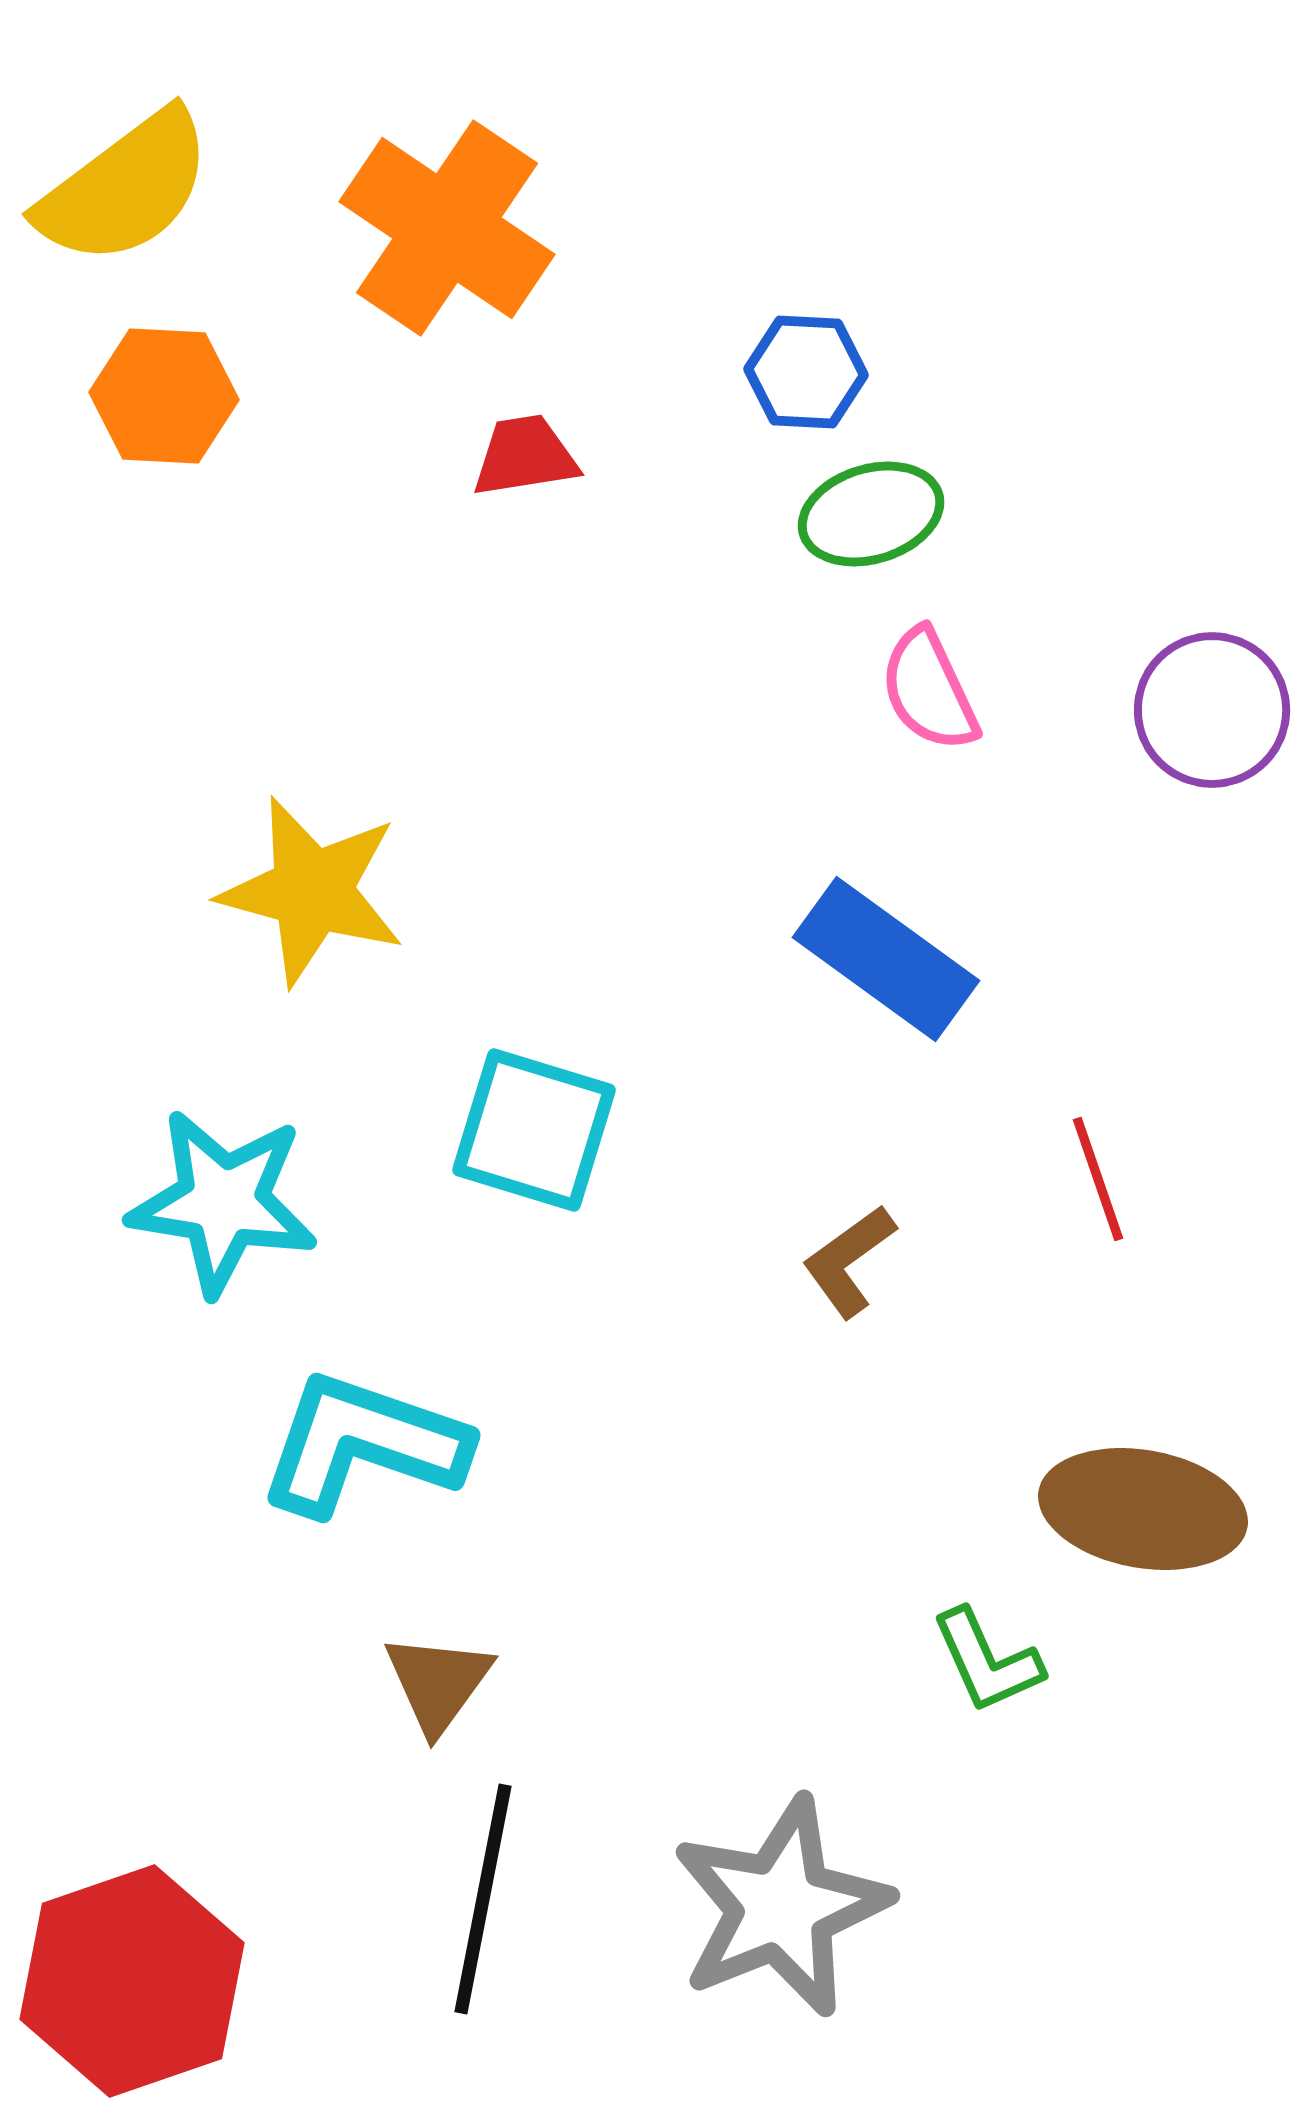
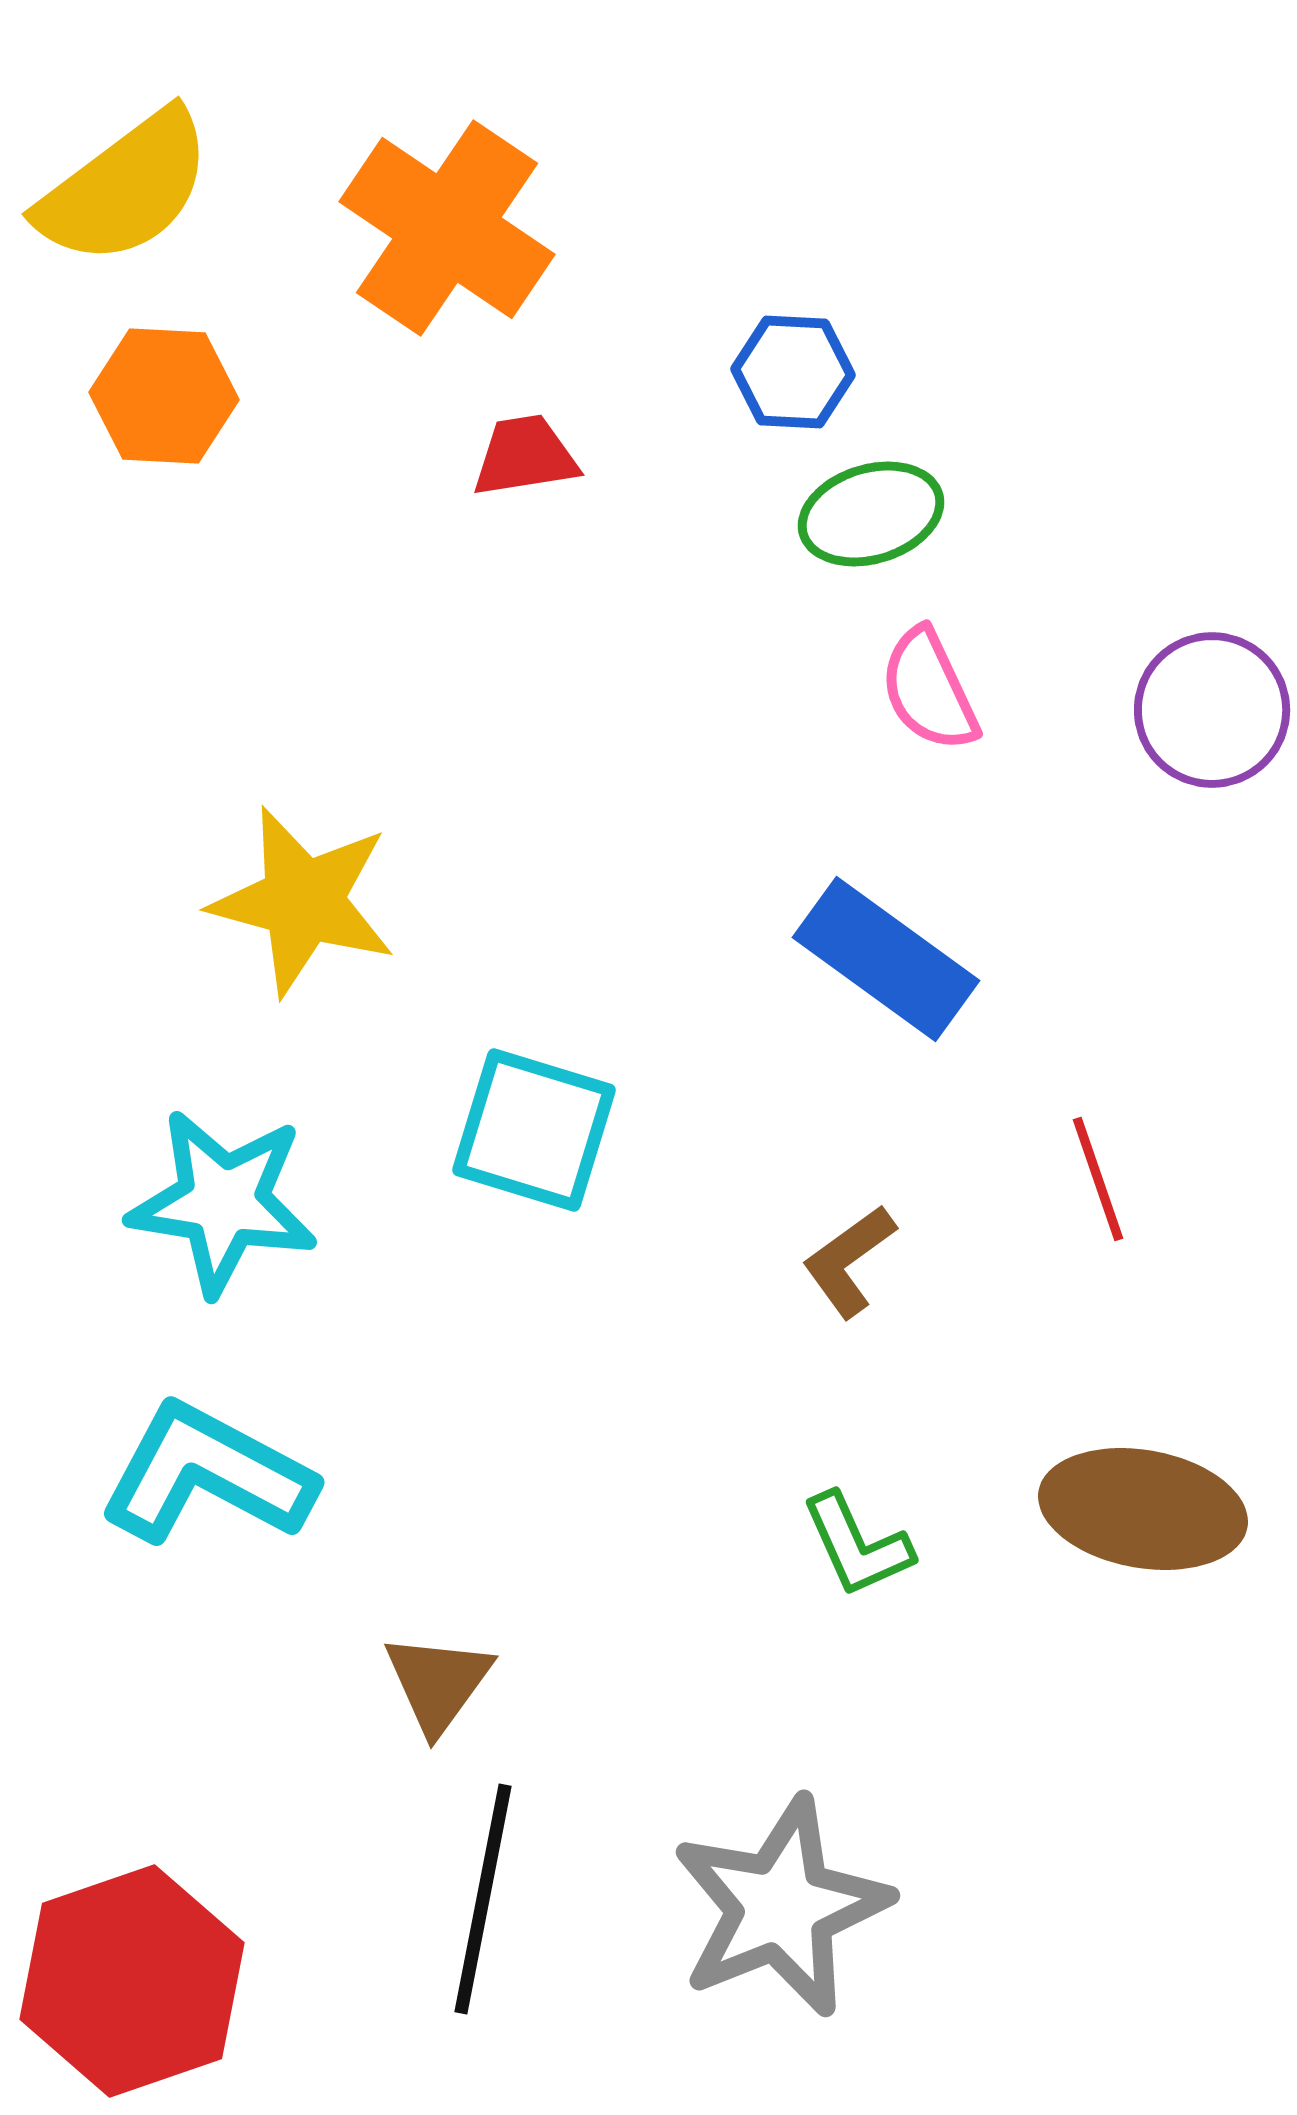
blue hexagon: moved 13 px left
yellow star: moved 9 px left, 10 px down
cyan L-shape: moved 156 px left, 30 px down; rotated 9 degrees clockwise
green L-shape: moved 130 px left, 116 px up
